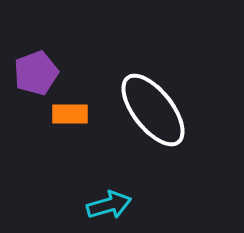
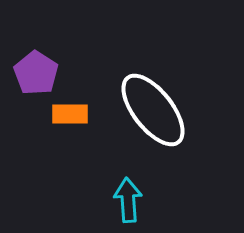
purple pentagon: rotated 18 degrees counterclockwise
cyan arrow: moved 19 px right, 5 px up; rotated 78 degrees counterclockwise
